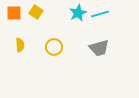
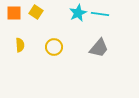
cyan line: rotated 24 degrees clockwise
gray trapezoid: rotated 35 degrees counterclockwise
